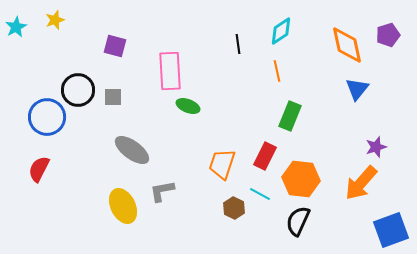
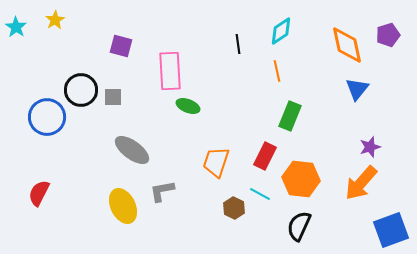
yellow star: rotated 12 degrees counterclockwise
cyan star: rotated 10 degrees counterclockwise
purple square: moved 6 px right
black circle: moved 3 px right
purple star: moved 6 px left
orange trapezoid: moved 6 px left, 2 px up
red semicircle: moved 24 px down
black semicircle: moved 1 px right, 5 px down
